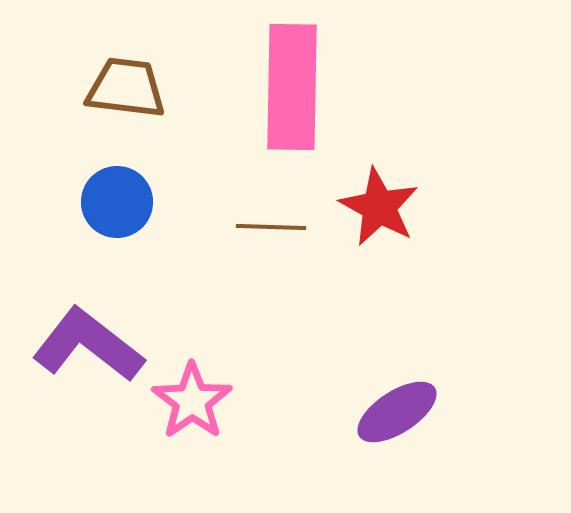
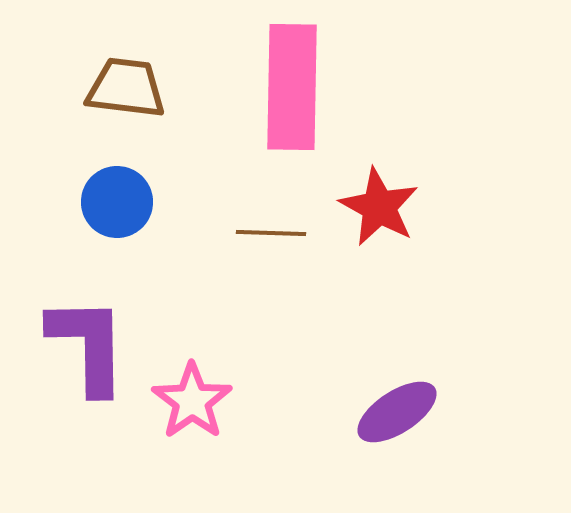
brown line: moved 6 px down
purple L-shape: rotated 51 degrees clockwise
